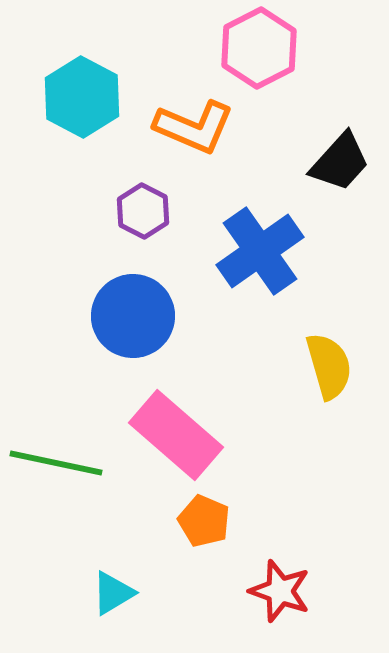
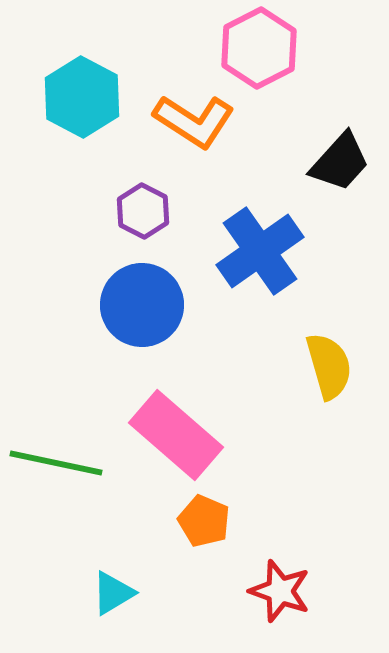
orange L-shape: moved 6 px up; rotated 10 degrees clockwise
blue circle: moved 9 px right, 11 px up
